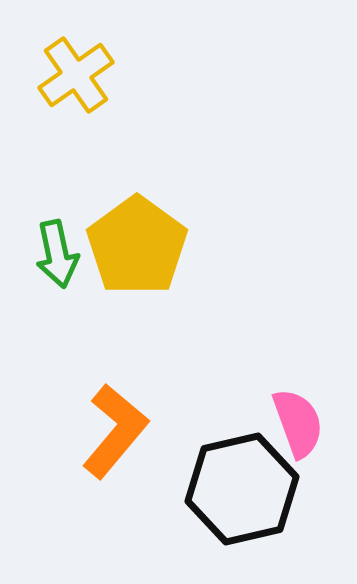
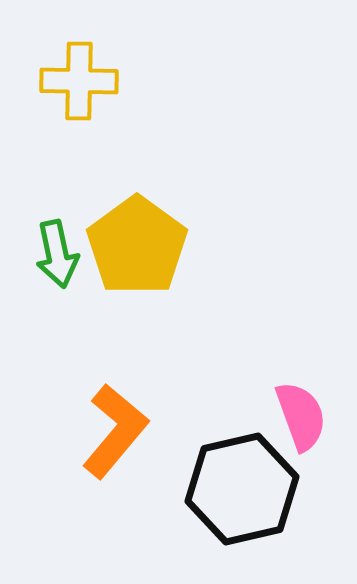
yellow cross: moved 3 px right, 6 px down; rotated 36 degrees clockwise
pink semicircle: moved 3 px right, 7 px up
